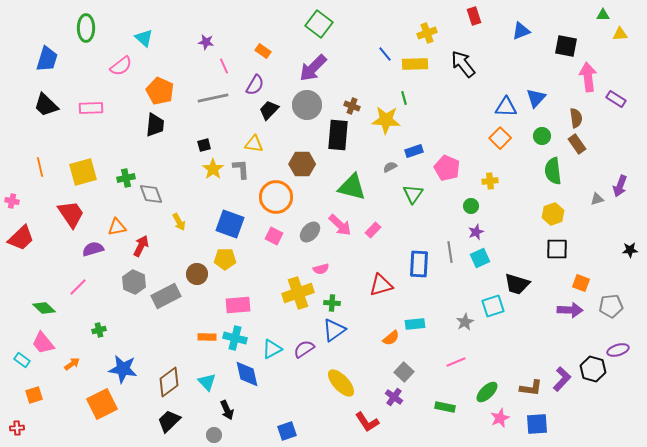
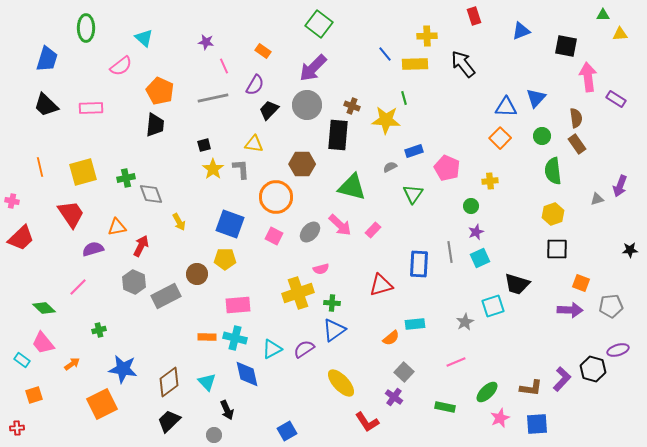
yellow cross at (427, 33): moved 3 px down; rotated 18 degrees clockwise
blue square at (287, 431): rotated 12 degrees counterclockwise
